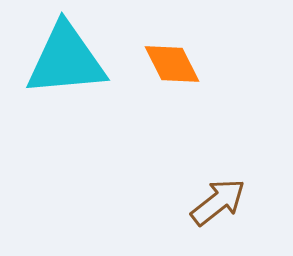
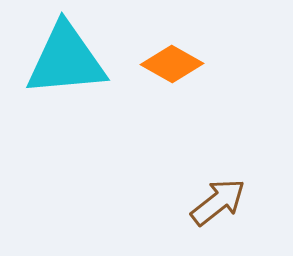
orange diamond: rotated 34 degrees counterclockwise
